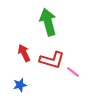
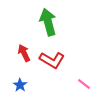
red L-shape: rotated 15 degrees clockwise
pink line: moved 11 px right, 12 px down
blue star: rotated 24 degrees counterclockwise
